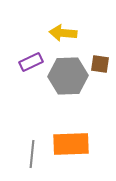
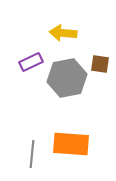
gray hexagon: moved 1 px left, 2 px down; rotated 9 degrees counterclockwise
orange rectangle: rotated 6 degrees clockwise
